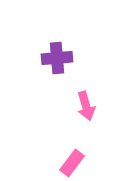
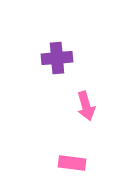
pink rectangle: rotated 60 degrees clockwise
